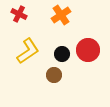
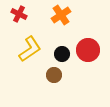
yellow L-shape: moved 2 px right, 2 px up
